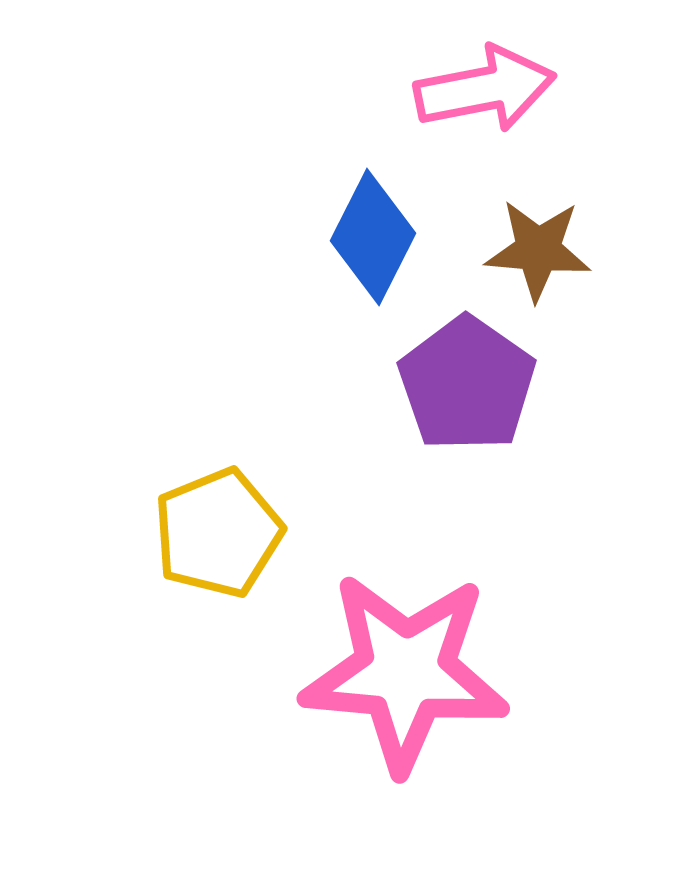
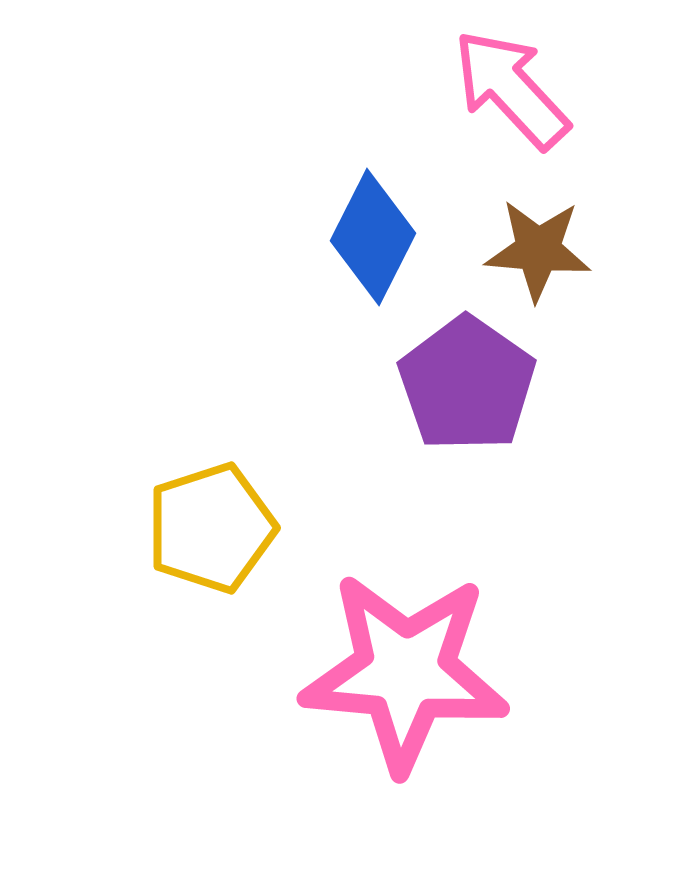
pink arrow: moved 26 px right; rotated 122 degrees counterclockwise
yellow pentagon: moved 7 px left, 5 px up; rotated 4 degrees clockwise
